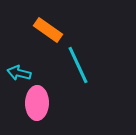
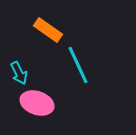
cyan arrow: rotated 130 degrees counterclockwise
pink ellipse: rotated 72 degrees counterclockwise
